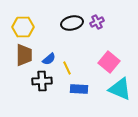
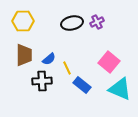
yellow hexagon: moved 6 px up
blue rectangle: moved 3 px right, 4 px up; rotated 36 degrees clockwise
